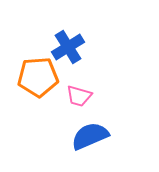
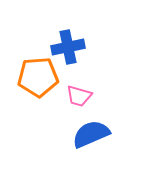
blue cross: rotated 20 degrees clockwise
blue semicircle: moved 1 px right, 2 px up
